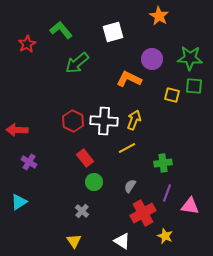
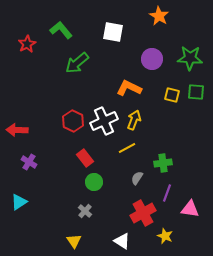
white square: rotated 25 degrees clockwise
orange L-shape: moved 9 px down
green square: moved 2 px right, 6 px down
white cross: rotated 28 degrees counterclockwise
gray semicircle: moved 7 px right, 8 px up
pink triangle: moved 3 px down
gray cross: moved 3 px right
